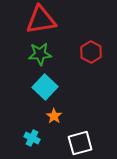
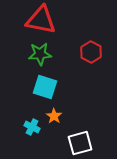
red triangle: rotated 20 degrees clockwise
cyan square: rotated 25 degrees counterclockwise
cyan cross: moved 11 px up
